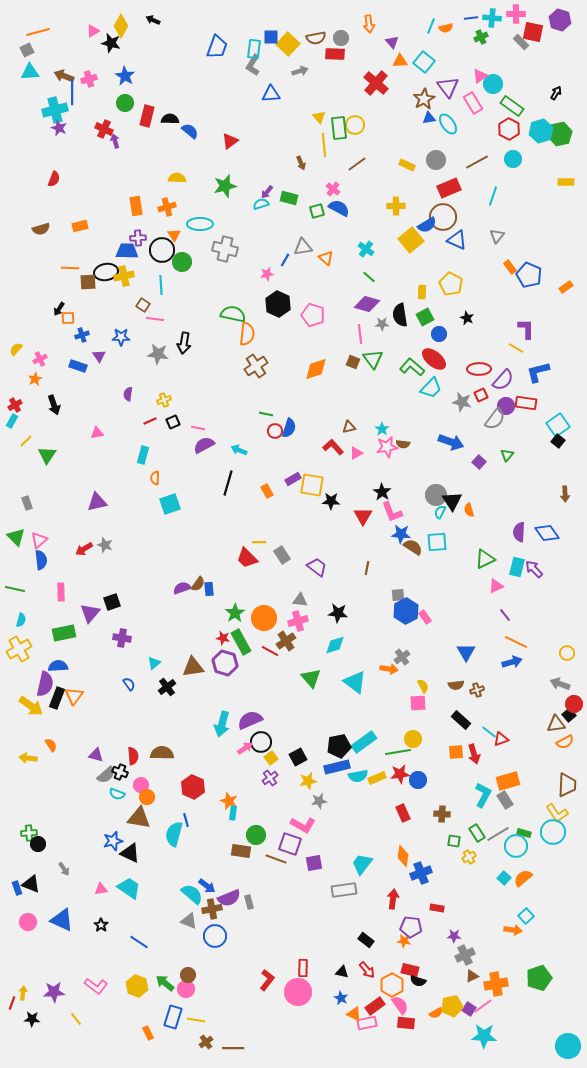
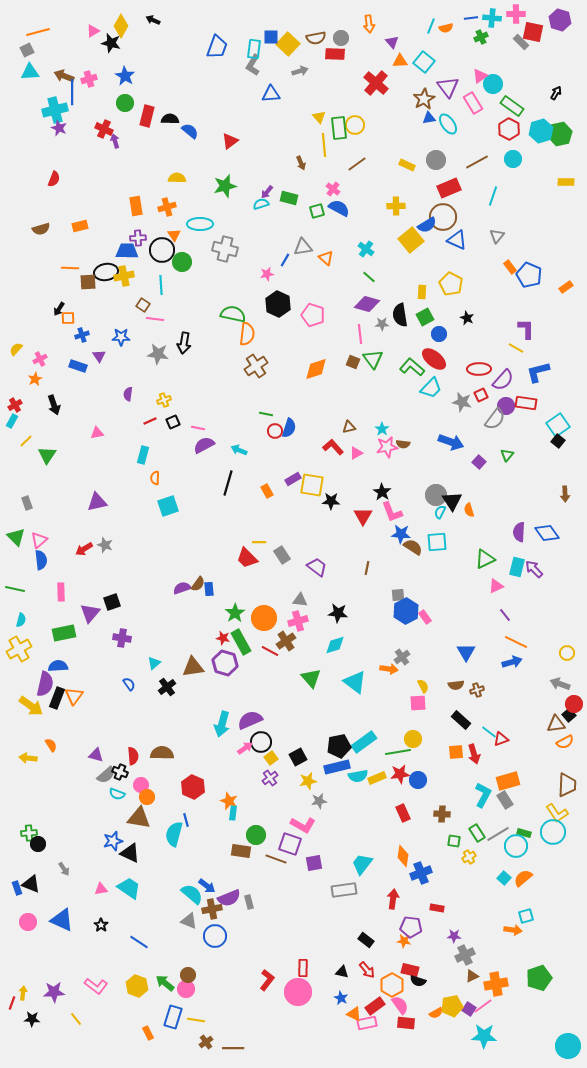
cyan square at (170, 504): moved 2 px left, 2 px down
cyan square at (526, 916): rotated 28 degrees clockwise
